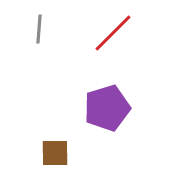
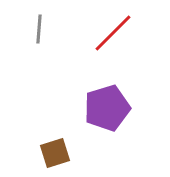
brown square: rotated 16 degrees counterclockwise
